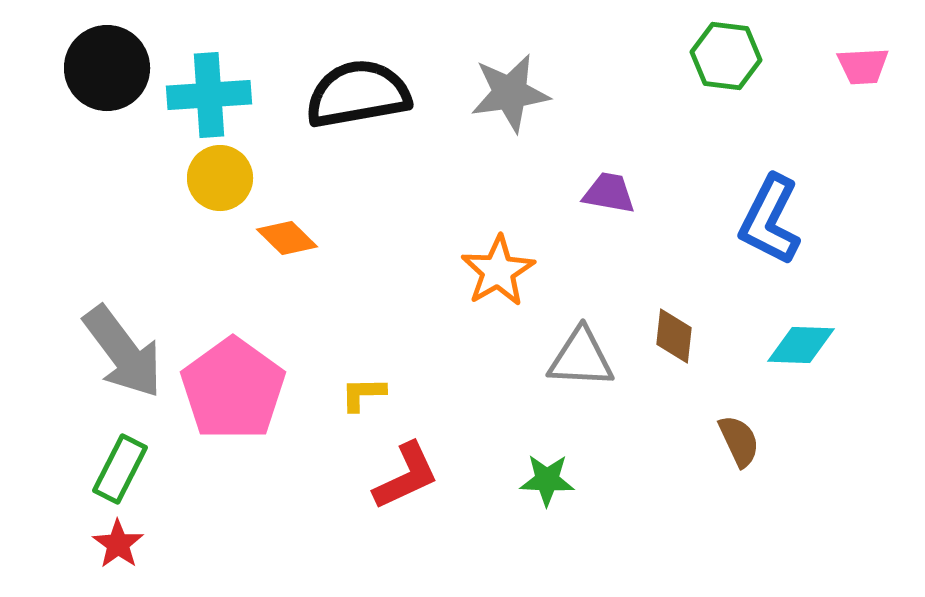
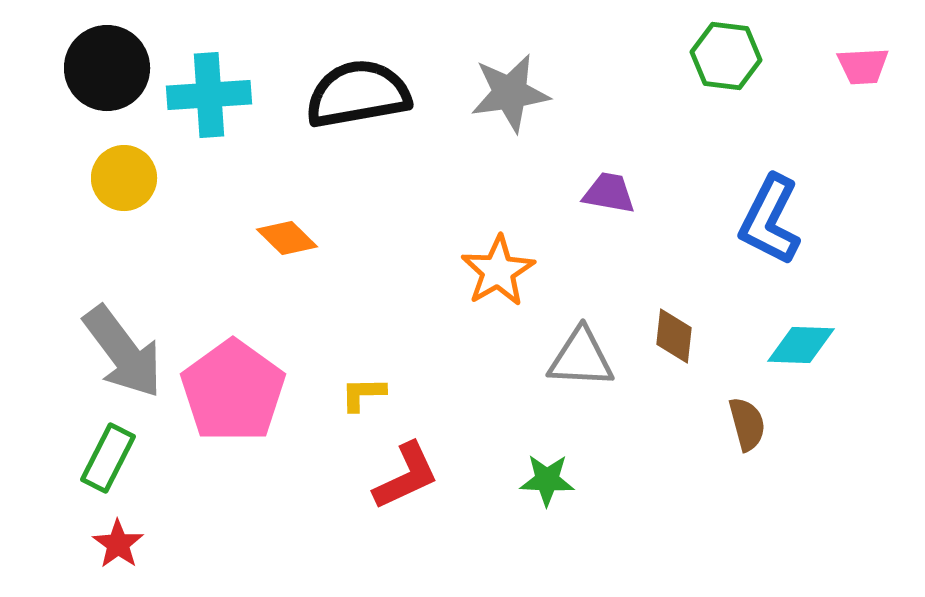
yellow circle: moved 96 px left
pink pentagon: moved 2 px down
brown semicircle: moved 8 px right, 17 px up; rotated 10 degrees clockwise
green rectangle: moved 12 px left, 11 px up
